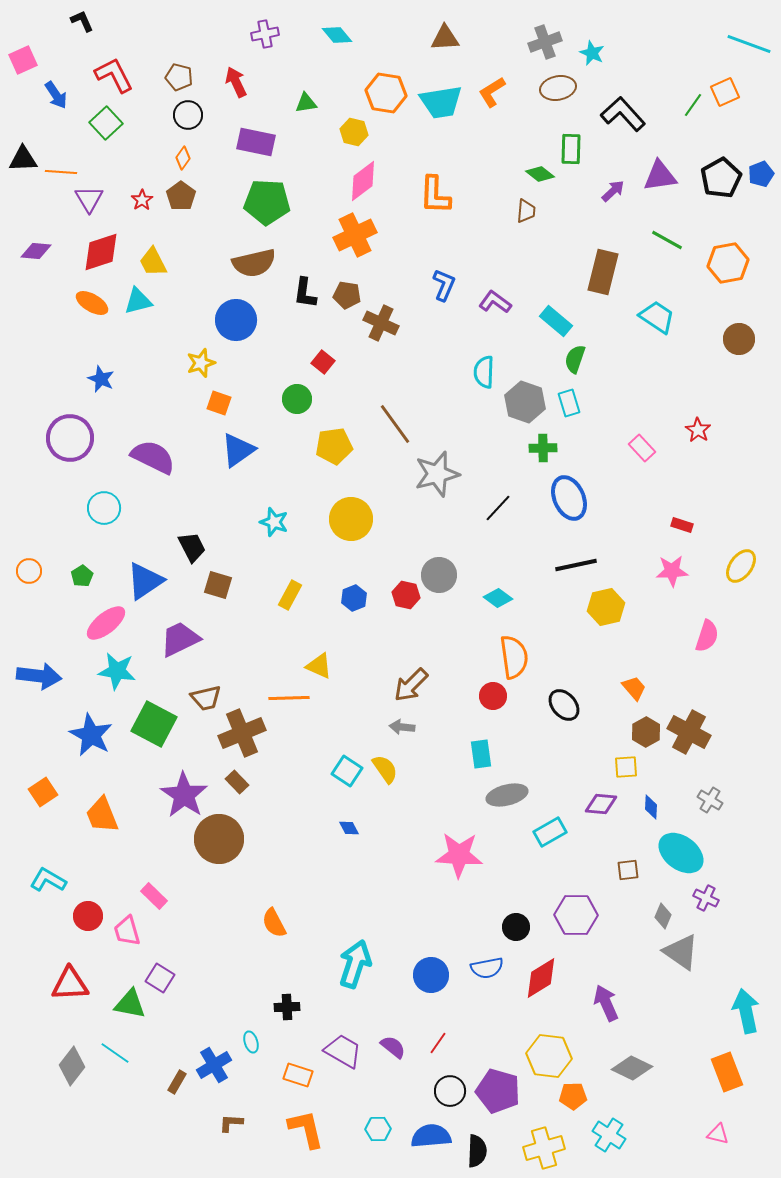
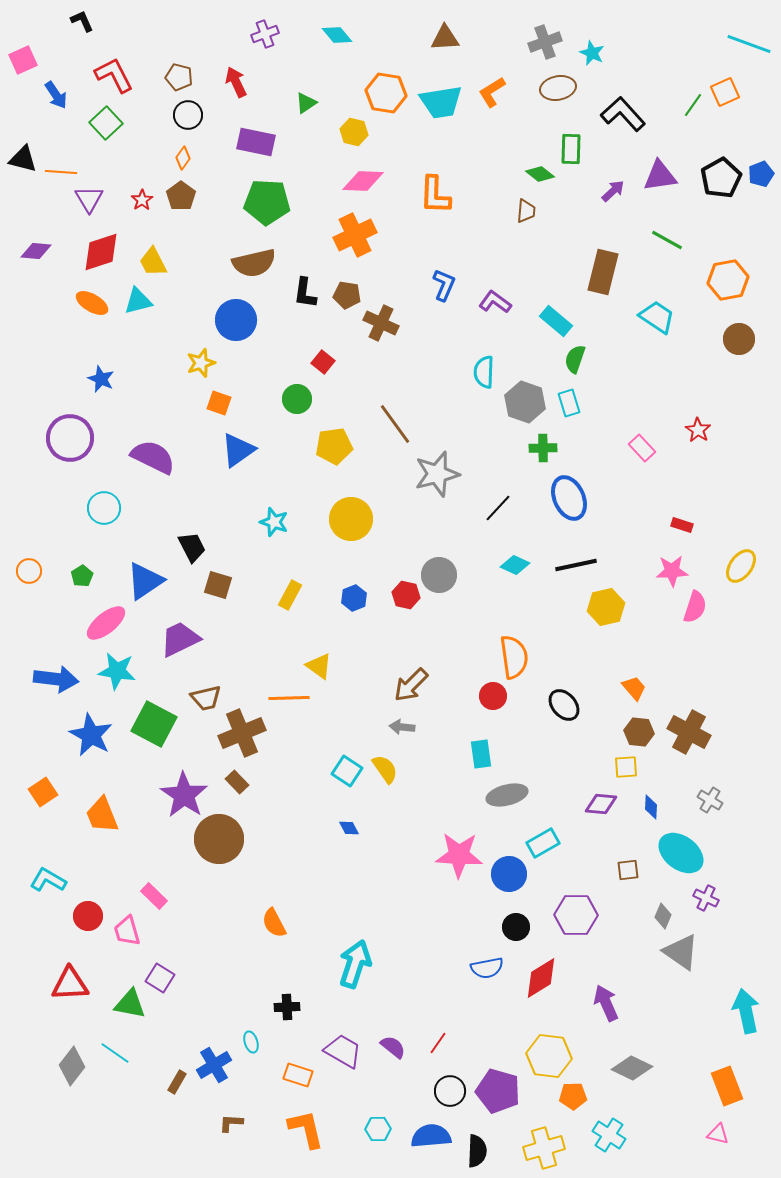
purple cross at (265, 34): rotated 8 degrees counterclockwise
green triangle at (306, 103): rotated 25 degrees counterclockwise
black triangle at (23, 159): rotated 16 degrees clockwise
pink diamond at (363, 181): rotated 39 degrees clockwise
orange hexagon at (728, 263): moved 17 px down
cyan diamond at (498, 598): moved 17 px right, 33 px up; rotated 12 degrees counterclockwise
pink semicircle at (707, 636): moved 12 px left, 29 px up
yellow triangle at (319, 666): rotated 12 degrees clockwise
blue arrow at (39, 676): moved 17 px right, 3 px down
brown hexagon at (646, 732): moved 7 px left; rotated 24 degrees counterclockwise
cyan rectangle at (550, 832): moved 7 px left, 11 px down
blue circle at (431, 975): moved 78 px right, 101 px up
orange rectangle at (727, 1072): moved 14 px down
